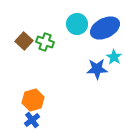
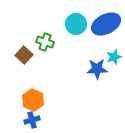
cyan circle: moved 1 px left
blue ellipse: moved 1 px right, 4 px up
brown square: moved 14 px down
cyan star: rotated 21 degrees clockwise
orange hexagon: rotated 20 degrees counterclockwise
blue cross: rotated 21 degrees clockwise
